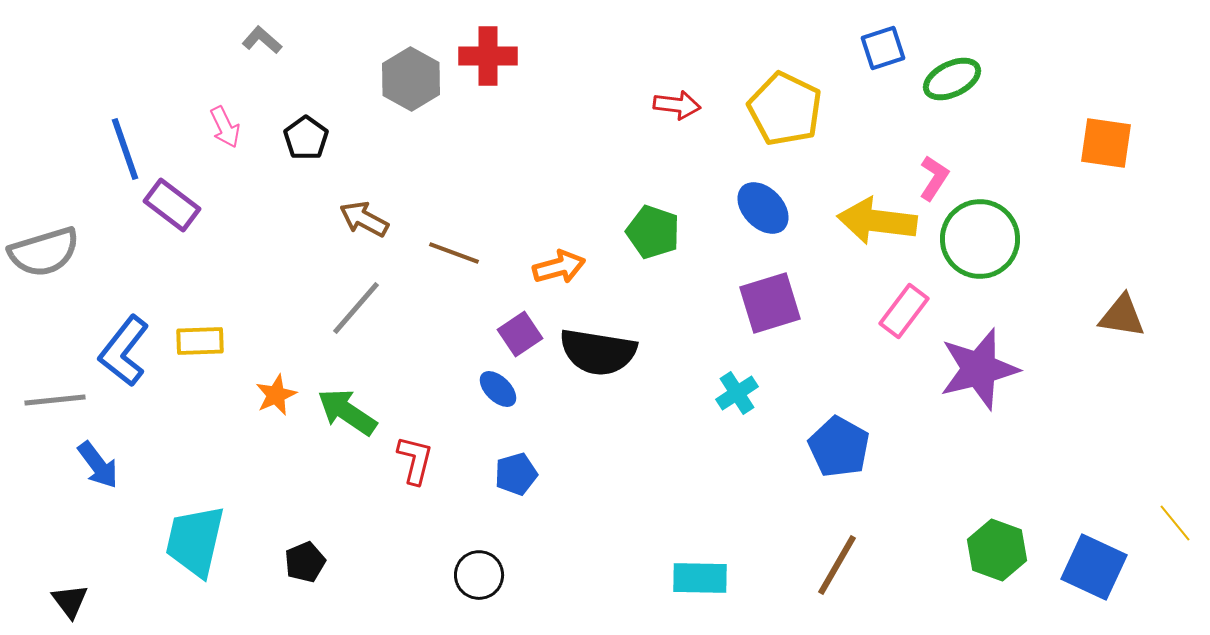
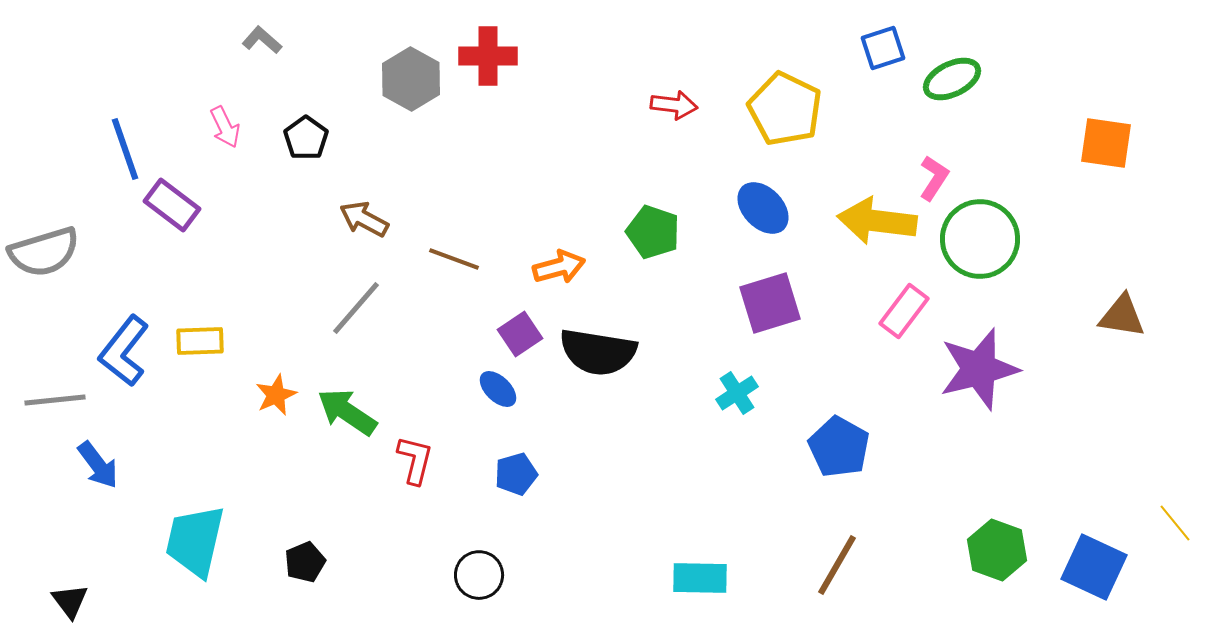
red arrow at (677, 105): moved 3 px left
brown line at (454, 253): moved 6 px down
